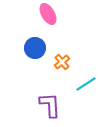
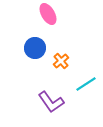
orange cross: moved 1 px left, 1 px up
purple L-shape: moved 1 px right, 3 px up; rotated 148 degrees clockwise
